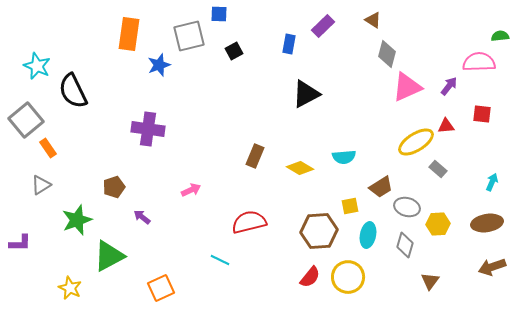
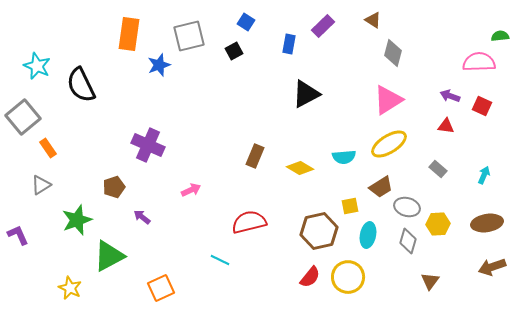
blue square at (219, 14): moved 27 px right, 8 px down; rotated 30 degrees clockwise
gray diamond at (387, 54): moved 6 px right, 1 px up
purple arrow at (449, 86): moved 1 px right, 10 px down; rotated 108 degrees counterclockwise
pink triangle at (407, 87): moved 19 px left, 13 px down; rotated 8 degrees counterclockwise
black semicircle at (73, 91): moved 8 px right, 6 px up
red square at (482, 114): moved 8 px up; rotated 18 degrees clockwise
gray square at (26, 120): moved 3 px left, 3 px up
red triangle at (446, 126): rotated 12 degrees clockwise
purple cross at (148, 129): moved 16 px down; rotated 16 degrees clockwise
yellow ellipse at (416, 142): moved 27 px left, 2 px down
cyan arrow at (492, 182): moved 8 px left, 7 px up
brown hexagon at (319, 231): rotated 9 degrees counterclockwise
purple L-shape at (20, 243): moved 2 px left, 8 px up; rotated 115 degrees counterclockwise
gray diamond at (405, 245): moved 3 px right, 4 px up
